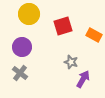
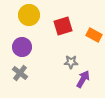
yellow circle: moved 1 px down
gray star: rotated 16 degrees counterclockwise
